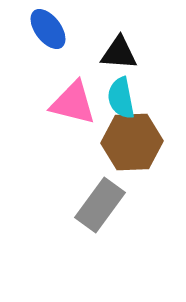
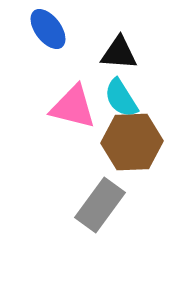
cyan semicircle: rotated 21 degrees counterclockwise
pink triangle: moved 4 px down
